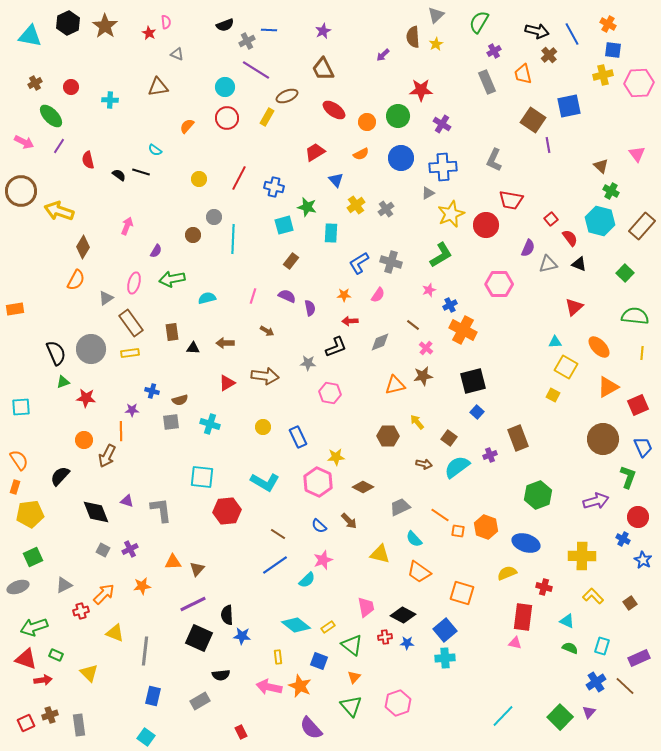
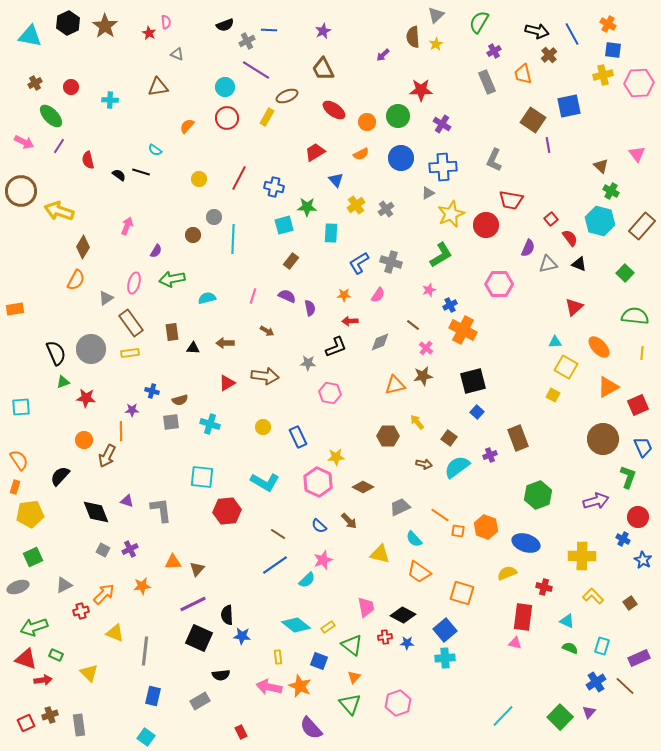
green star at (307, 207): rotated 12 degrees counterclockwise
green triangle at (351, 706): moved 1 px left, 2 px up
